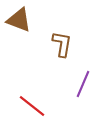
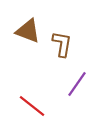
brown triangle: moved 9 px right, 11 px down
purple line: moved 6 px left; rotated 12 degrees clockwise
